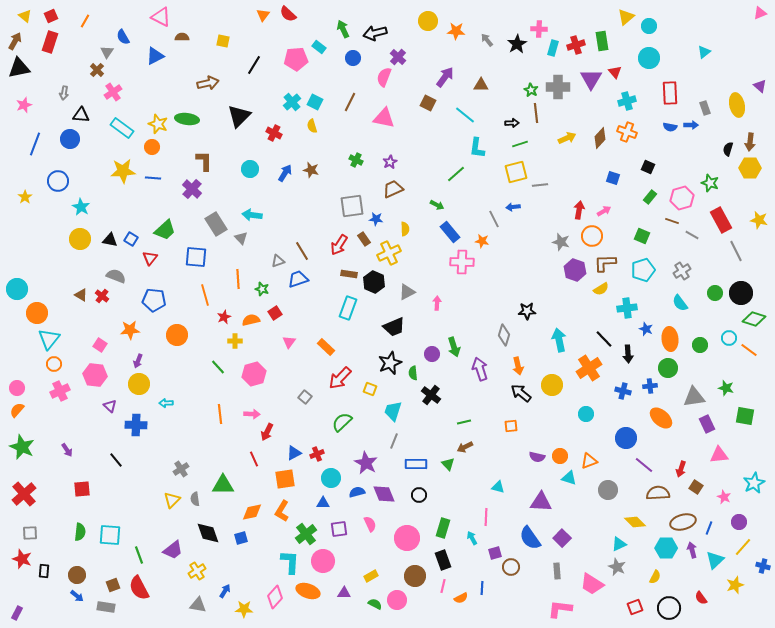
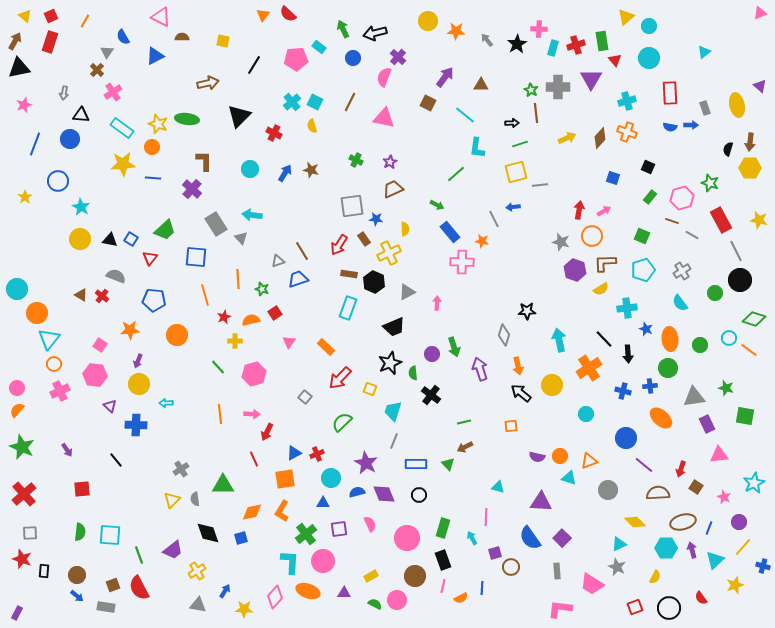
red triangle at (615, 72): moved 12 px up
yellow star at (123, 171): moved 7 px up
black circle at (741, 293): moved 1 px left, 13 px up
